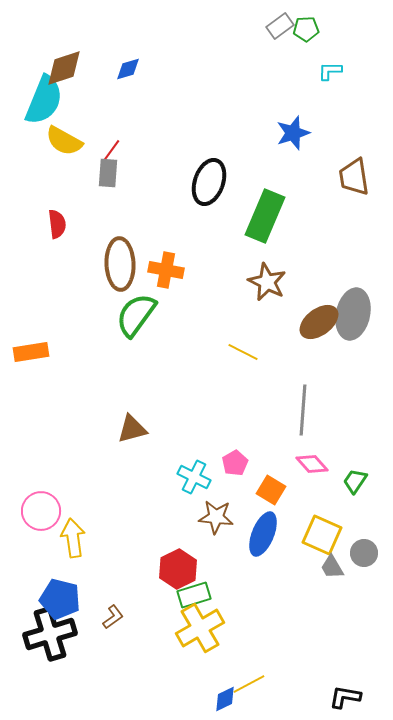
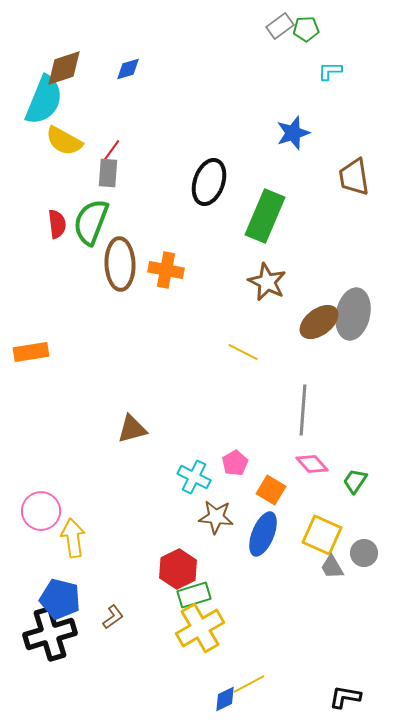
green semicircle at (136, 315): moved 45 px left, 93 px up; rotated 15 degrees counterclockwise
